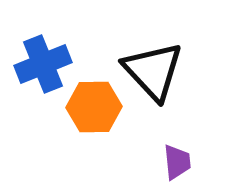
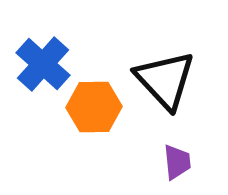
blue cross: rotated 26 degrees counterclockwise
black triangle: moved 12 px right, 9 px down
